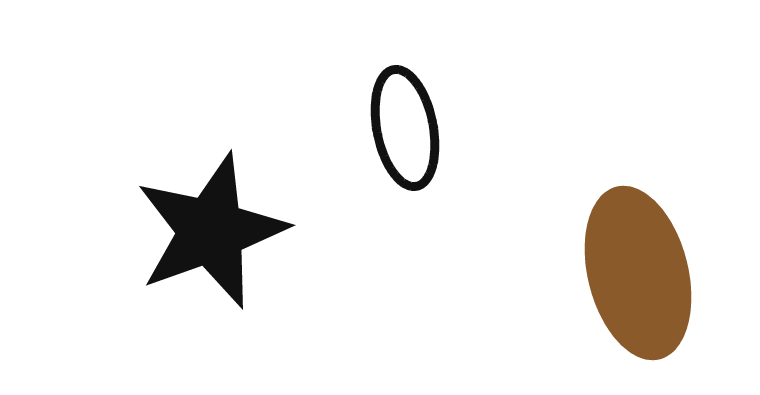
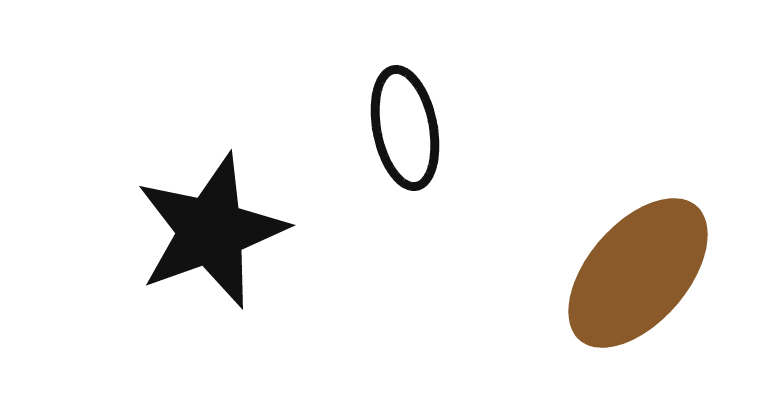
brown ellipse: rotated 55 degrees clockwise
